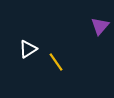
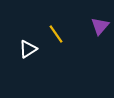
yellow line: moved 28 px up
